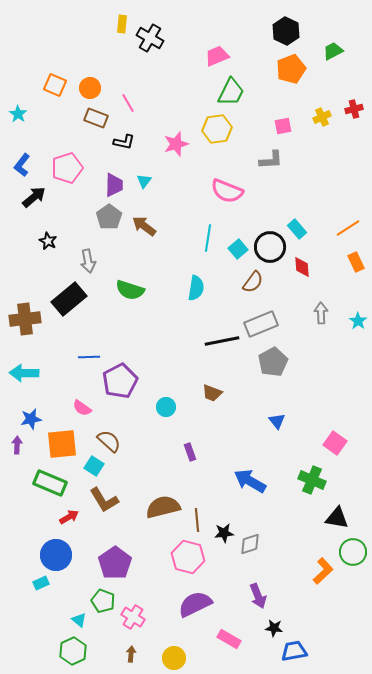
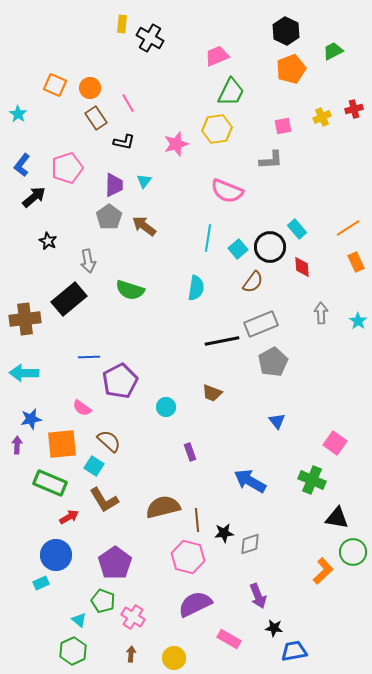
brown rectangle at (96, 118): rotated 35 degrees clockwise
